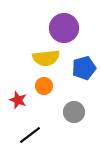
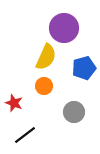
yellow semicircle: moved 1 px up; rotated 60 degrees counterclockwise
red star: moved 4 px left, 3 px down
black line: moved 5 px left
